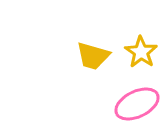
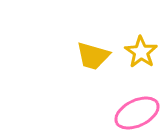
pink ellipse: moved 9 px down
